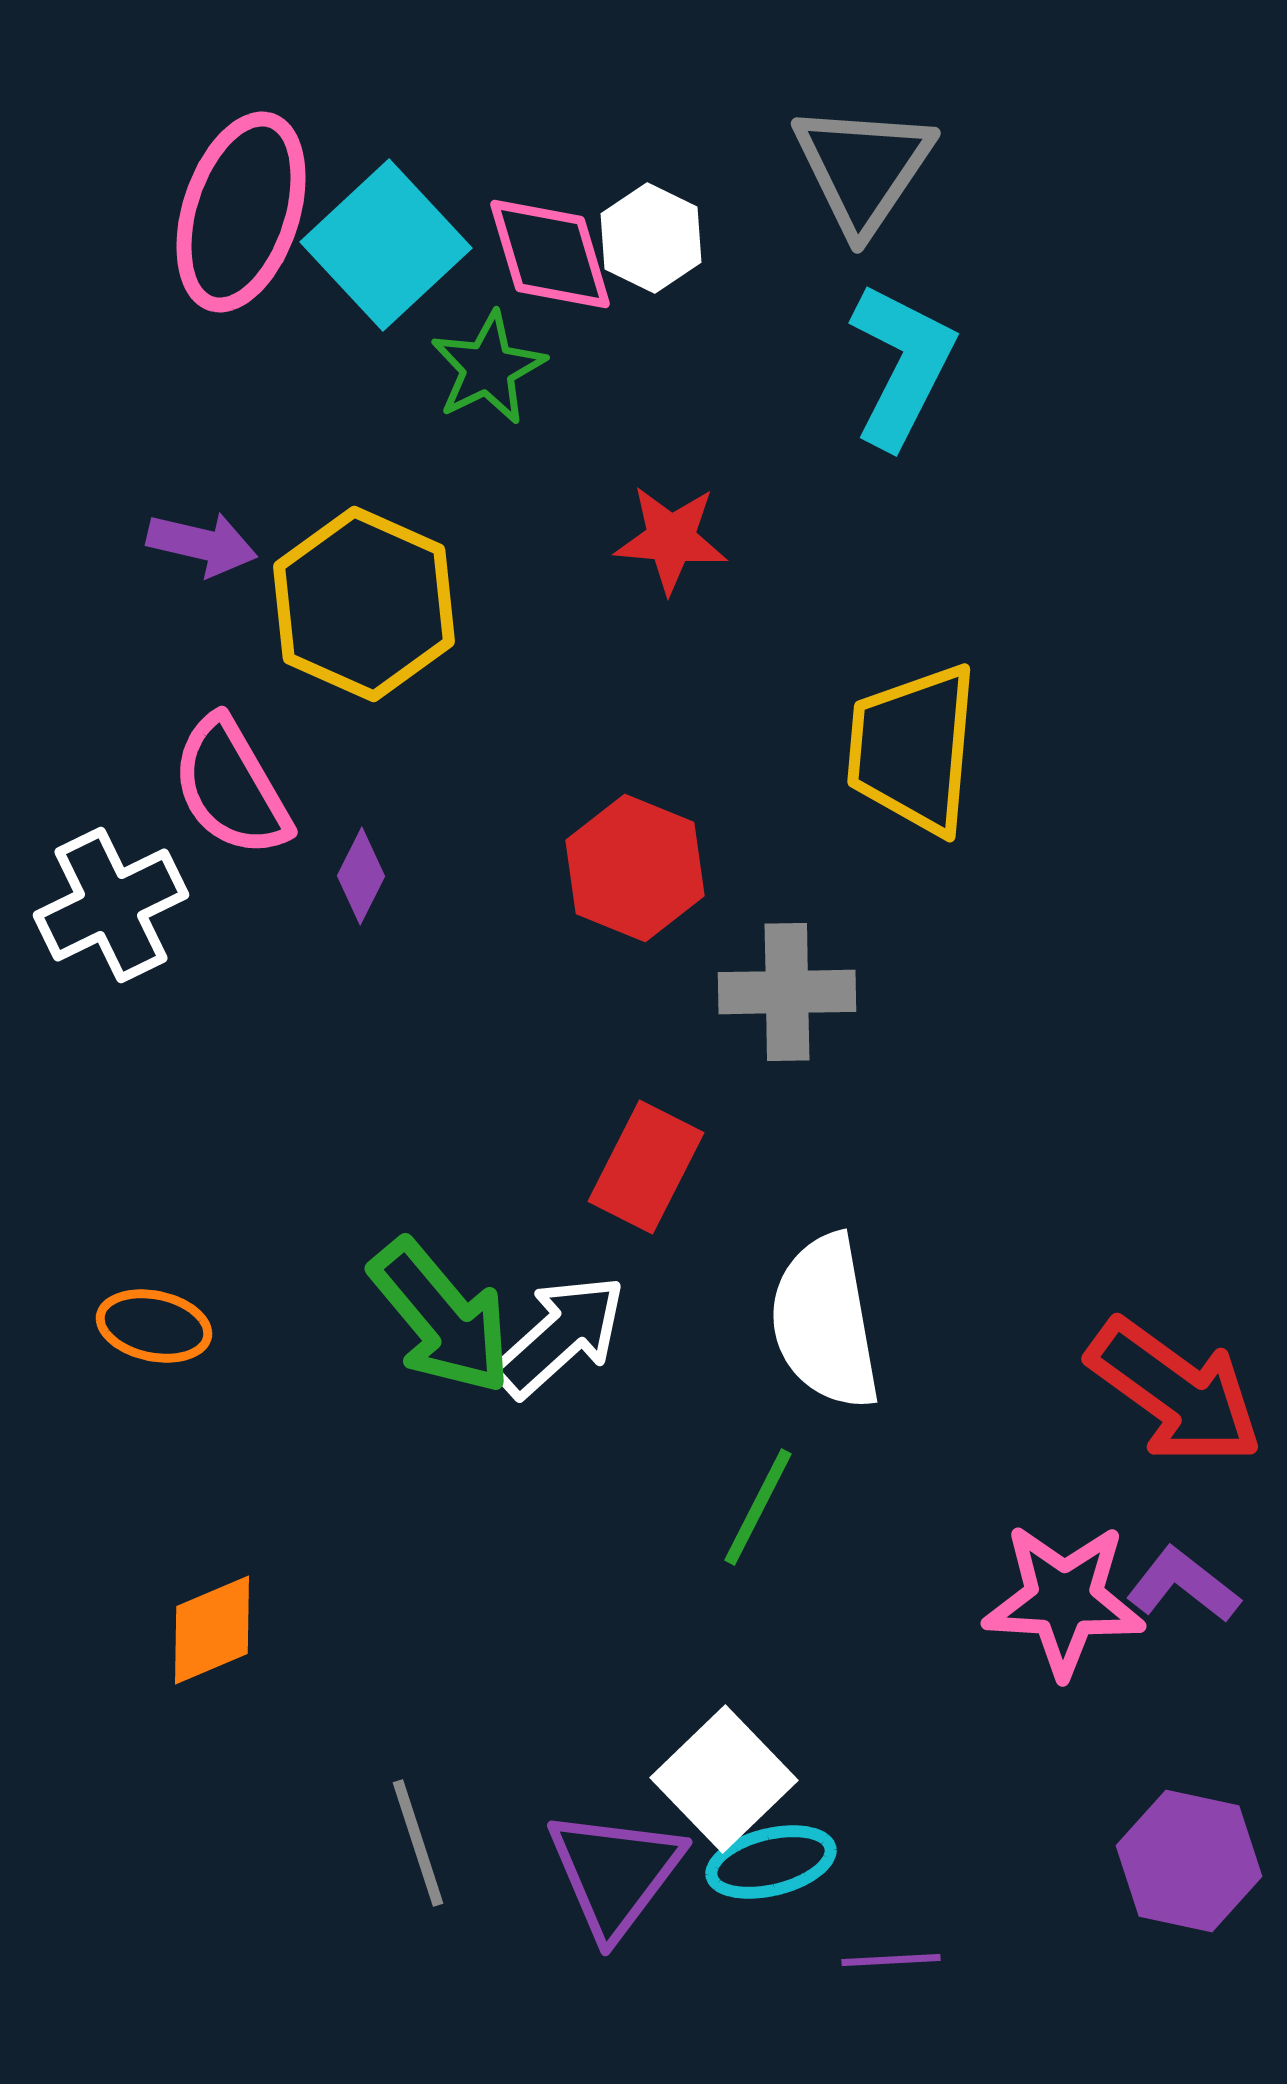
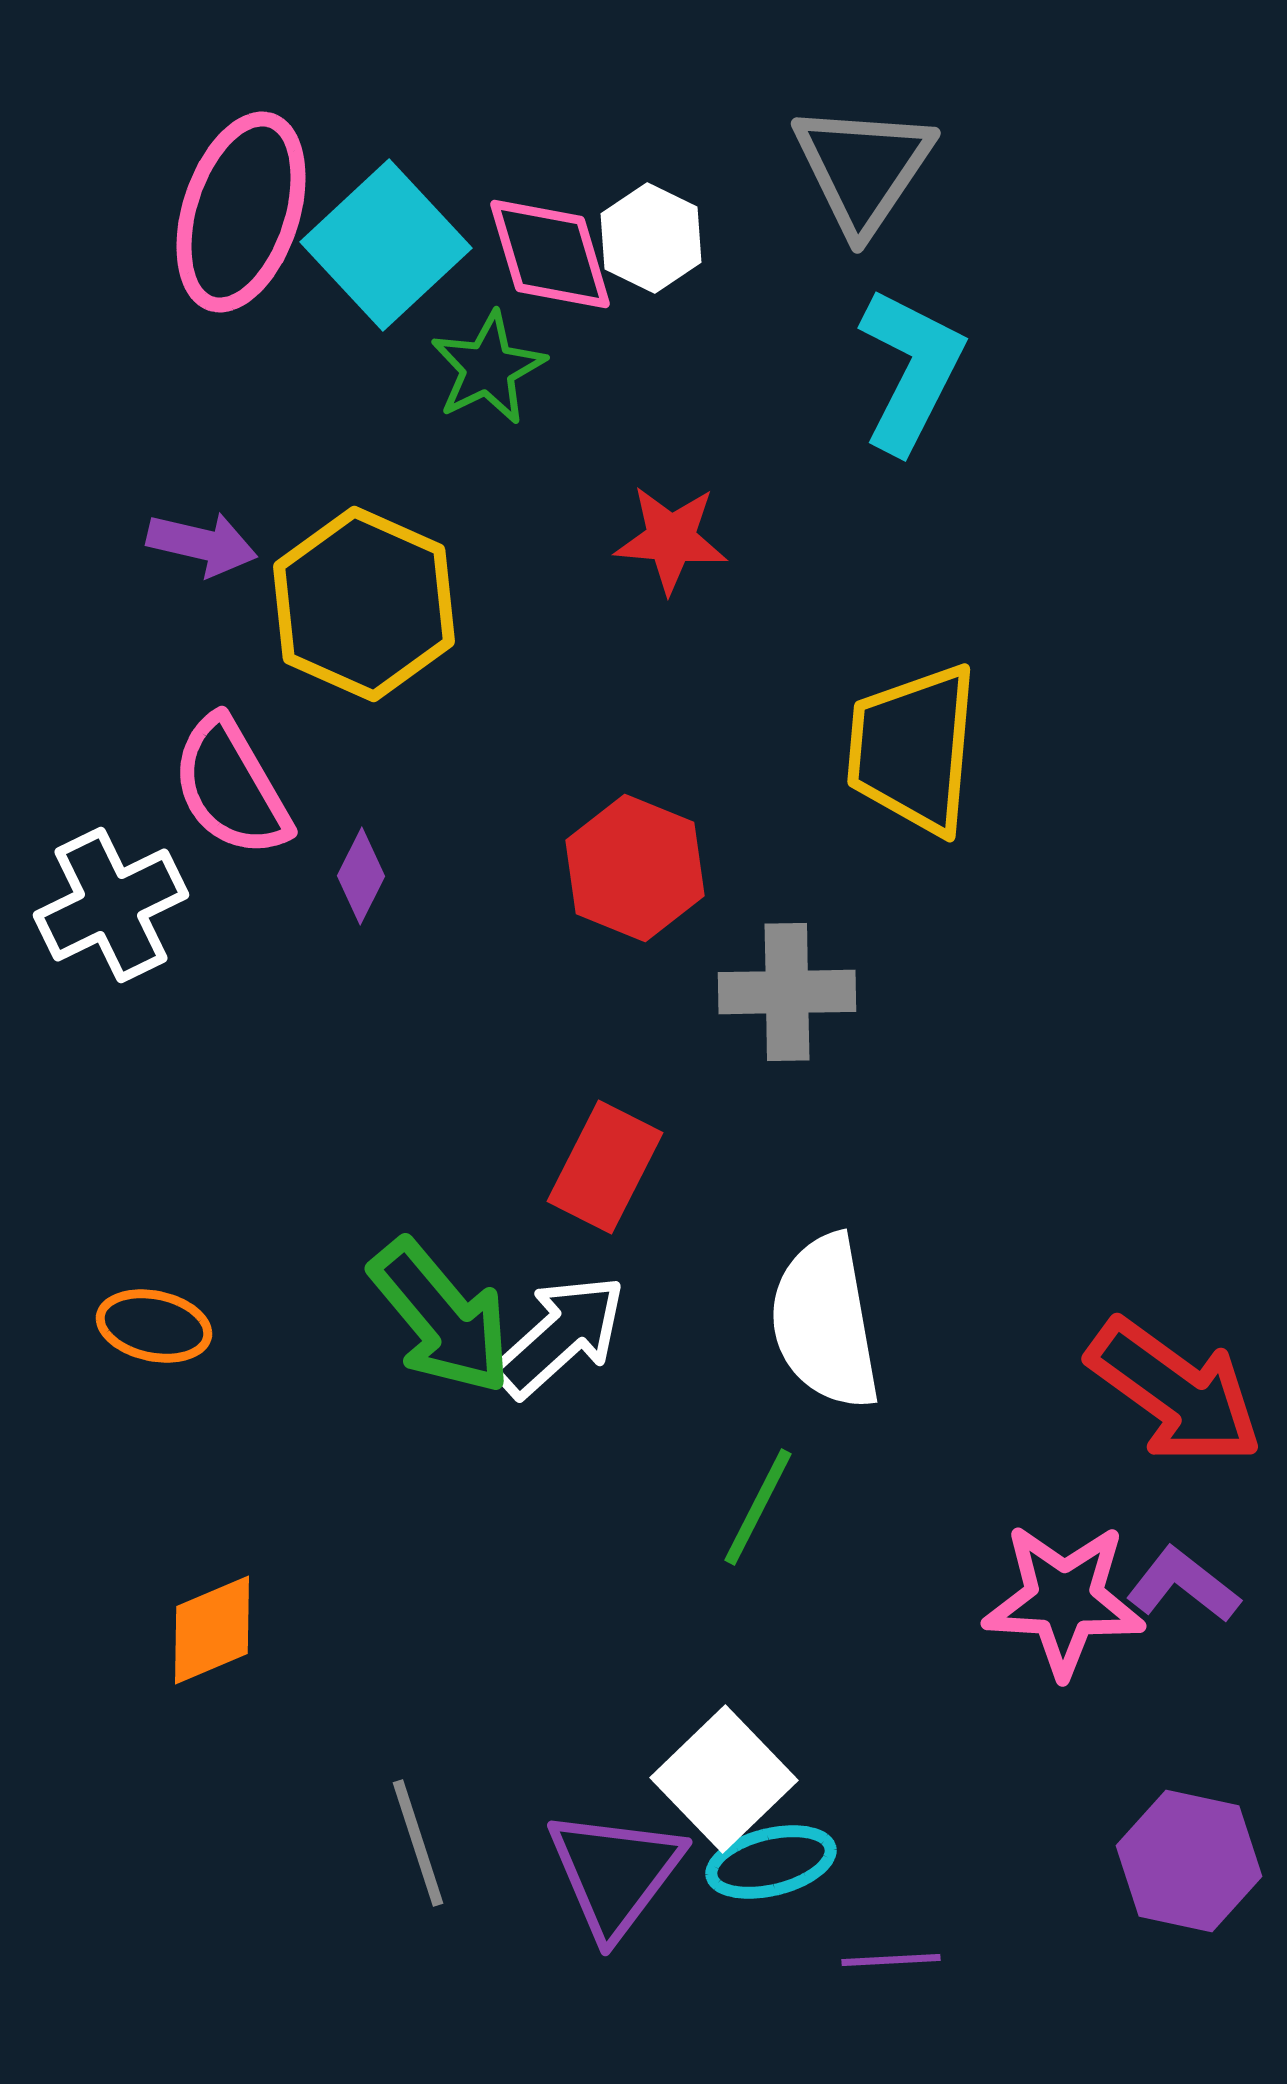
cyan L-shape: moved 9 px right, 5 px down
red rectangle: moved 41 px left
